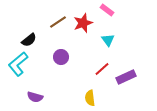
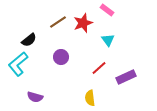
red line: moved 3 px left, 1 px up
